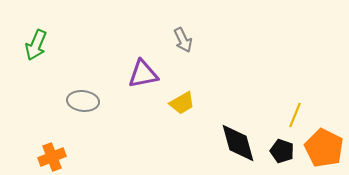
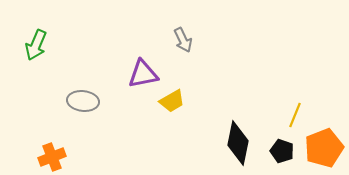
yellow trapezoid: moved 10 px left, 2 px up
black diamond: rotated 27 degrees clockwise
orange pentagon: rotated 24 degrees clockwise
